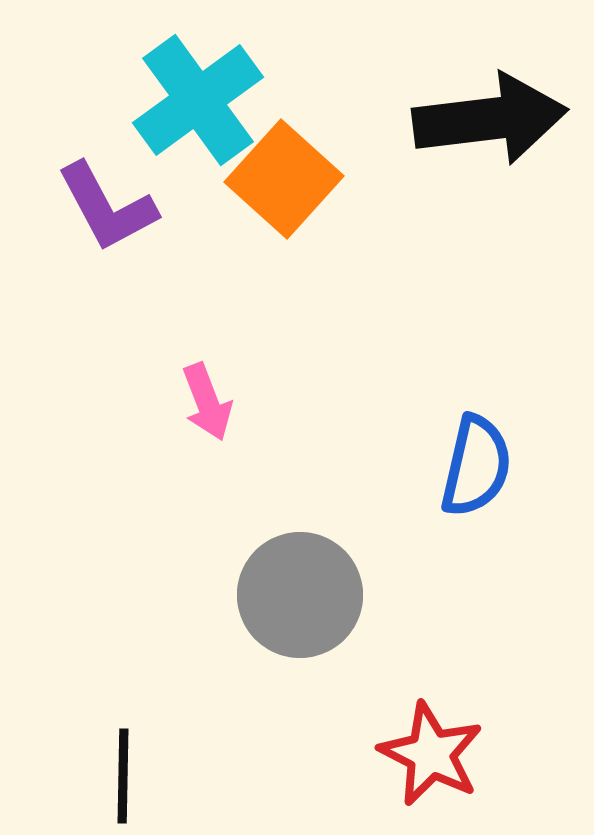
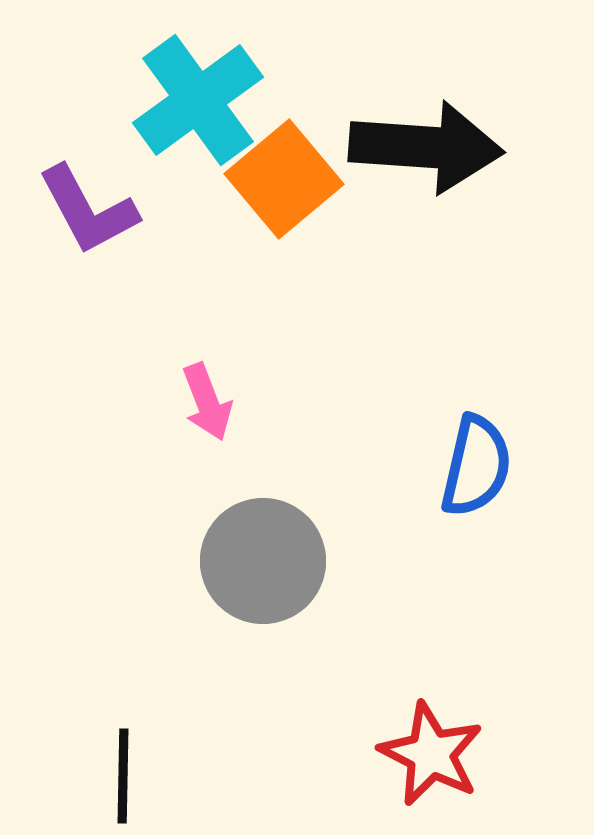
black arrow: moved 64 px left, 28 px down; rotated 11 degrees clockwise
orange square: rotated 8 degrees clockwise
purple L-shape: moved 19 px left, 3 px down
gray circle: moved 37 px left, 34 px up
